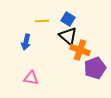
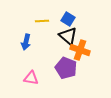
purple pentagon: moved 29 px left; rotated 30 degrees counterclockwise
